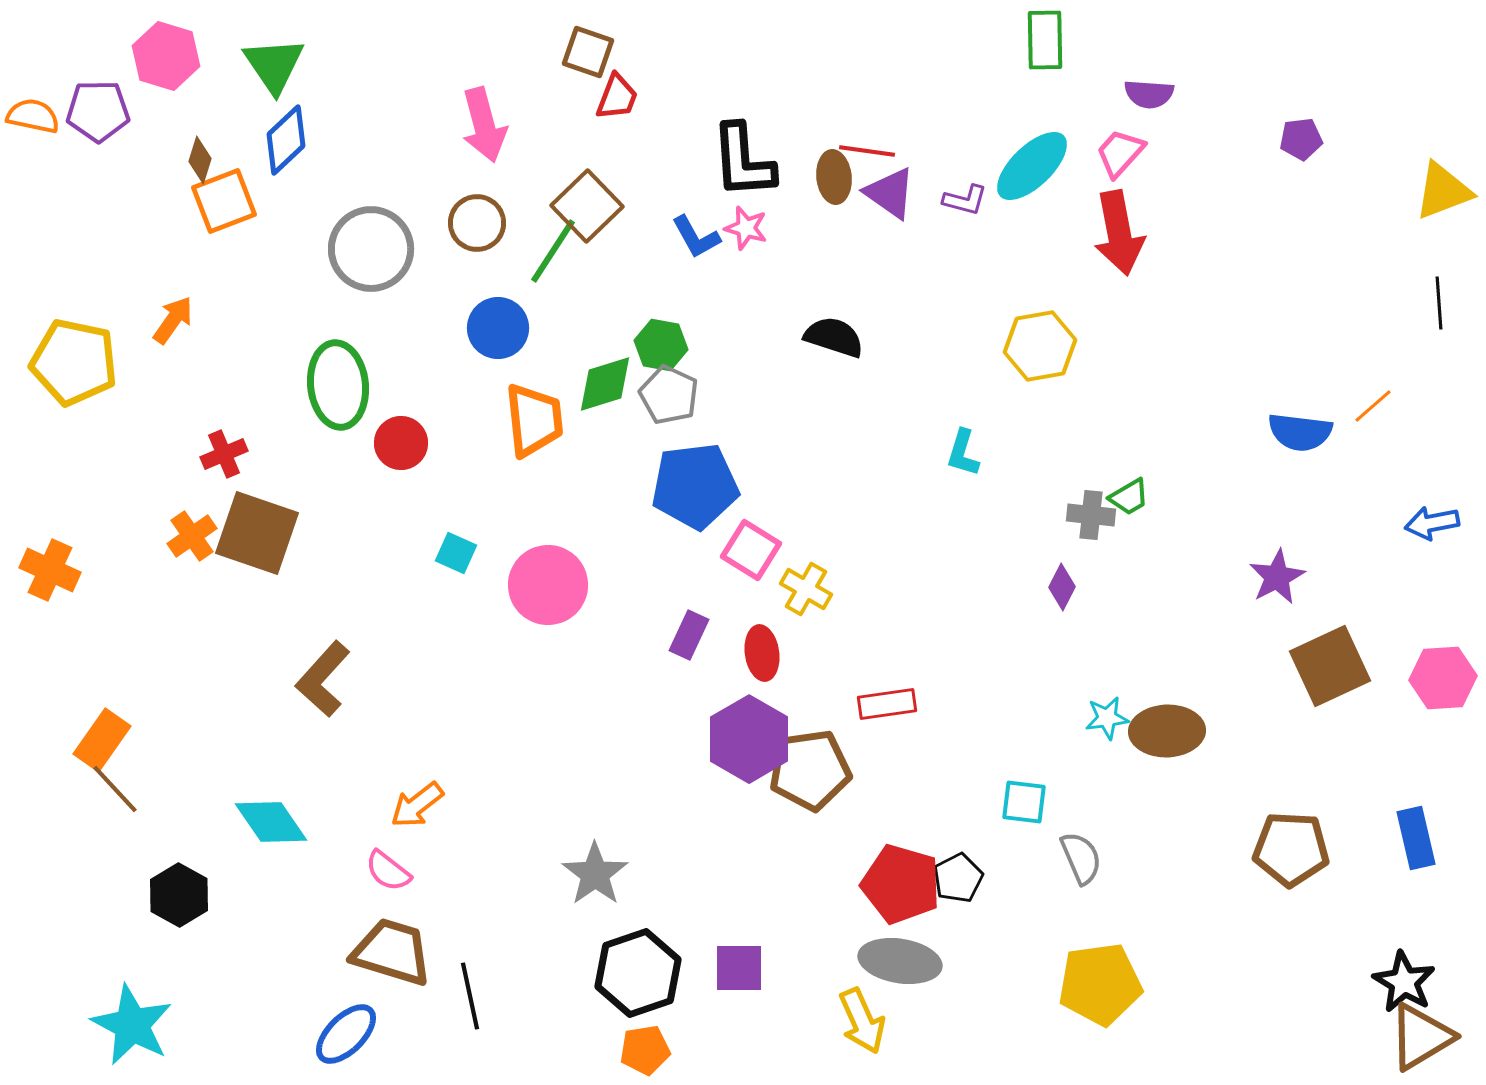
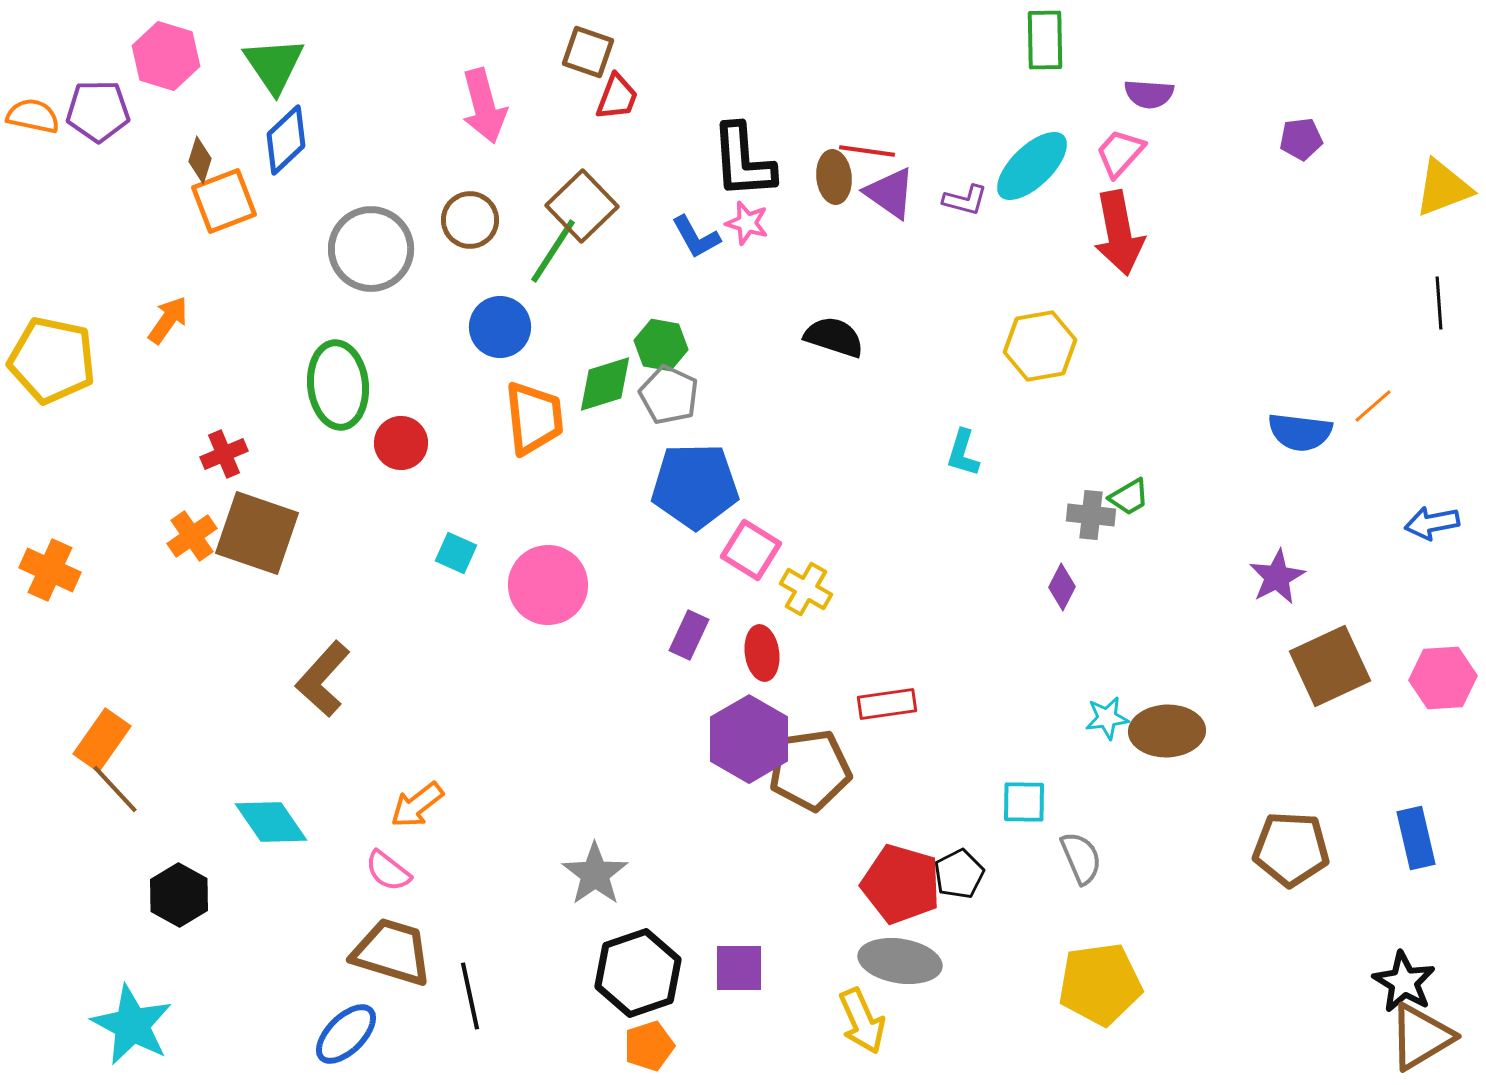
pink arrow at (484, 125): moved 19 px up
yellow triangle at (1443, 191): moved 3 px up
brown square at (587, 206): moved 5 px left
brown circle at (477, 223): moved 7 px left, 3 px up
pink star at (746, 228): moved 1 px right, 5 px up
orange arrow at (173, 320): moved 5 px left
blue circle at (498, 328): moved 2 px right, 1 px up
yellow pentagon at (74, 362): moved 22 px left, 2 px up
orange trapezoid at (534, 420): moved 2 px up
blue pentagon at (695, 486): rotated 6 degrees clockwise
cyan square at (1024, 802): rotated 6 degrees counterclockwise
black pentagon at (958, 878): moved 1 px right, 4 px up
orange pentagon at (645, 1050): moved 4 px right, 4 px up; rotated 9 degrees counterclockwise
